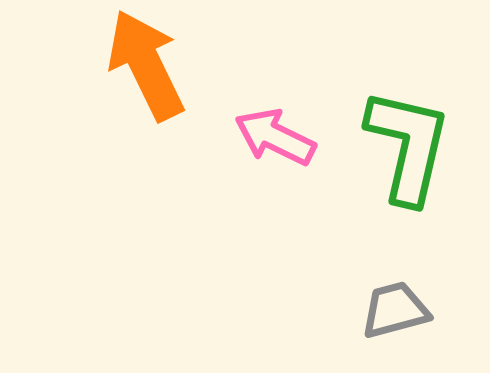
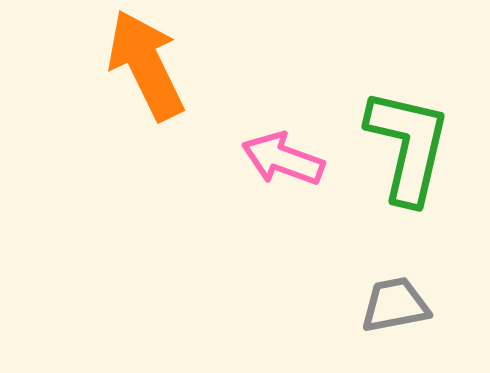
pink arrow: moved 8 px right, 22 px down; rotated 6 degrees counterclockwise
gray trapezoid: moved 5 px up; rotated 4 degrees clockwise
